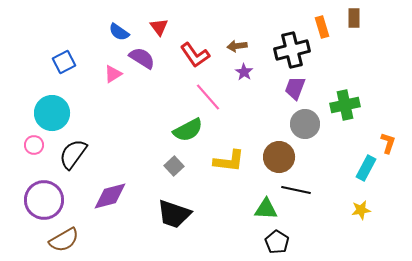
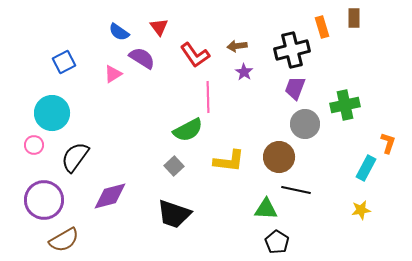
pink line: rotated 40 degrees clockwise
black semicircle: moved 2 px right, 3 px down
